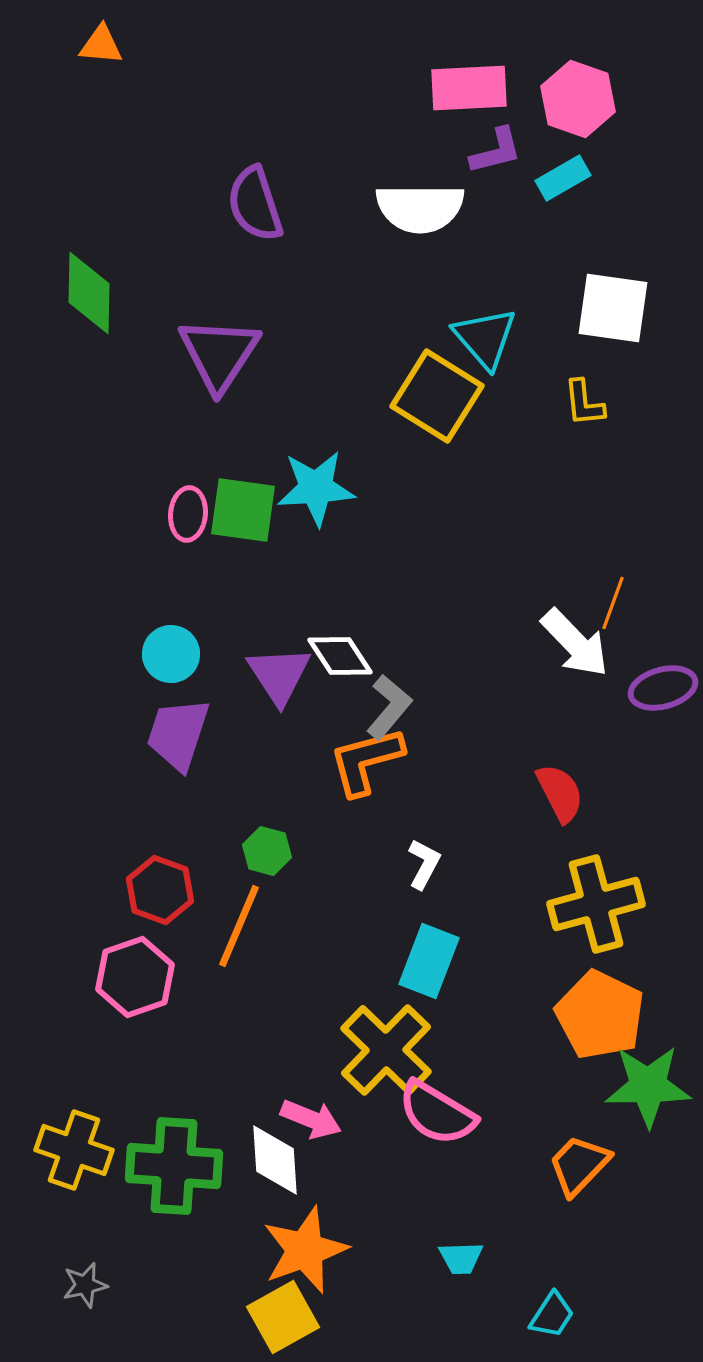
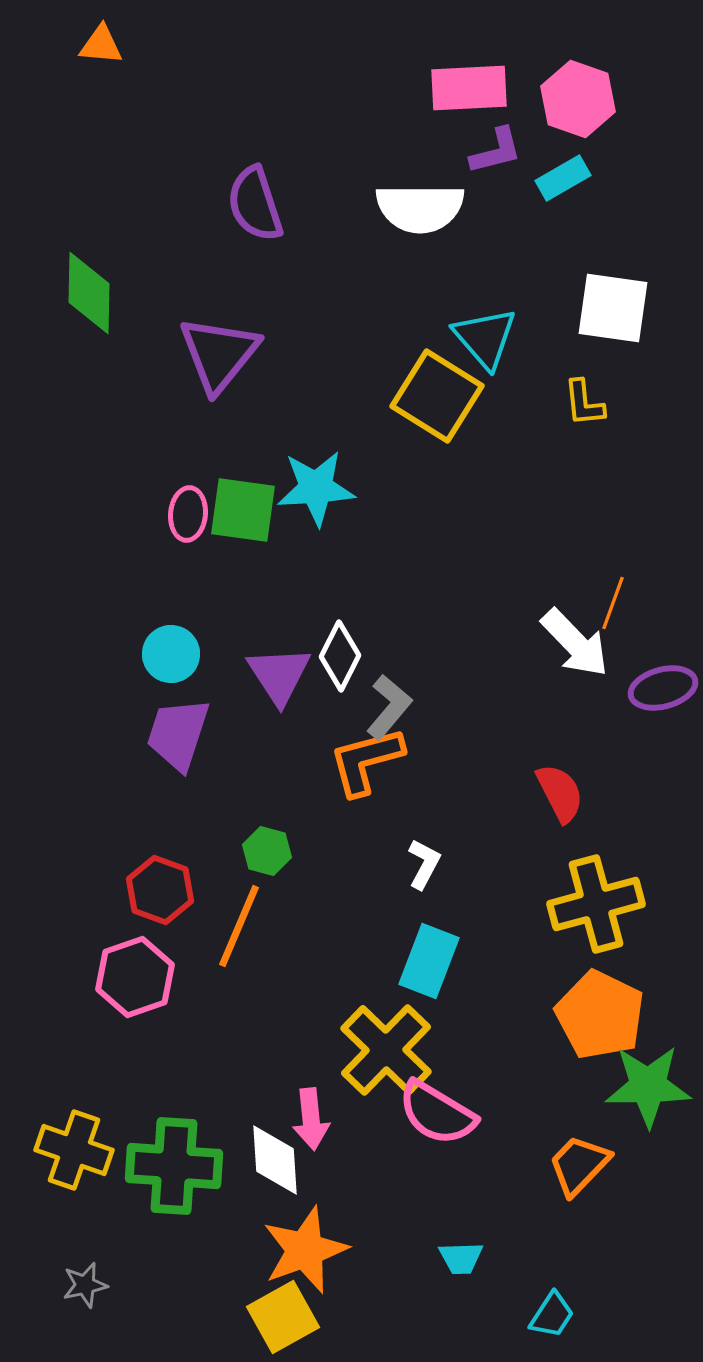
purple triangle at (219, 354): rotated 6 degrees clockwise
white diamond at (340, 656): rotated 60 degrees clockwise
pink arrow at (311, 1119): rotated 62 degrees clockwise
